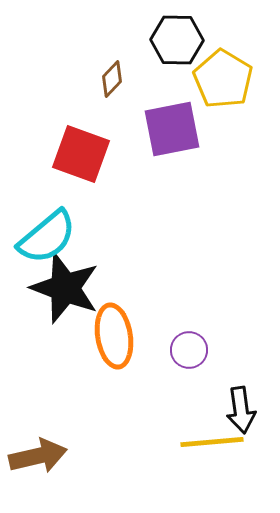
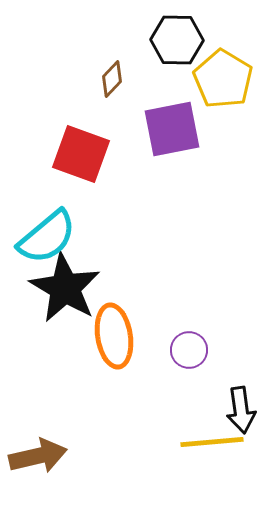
black star: rotated 10 degrees clockwise
